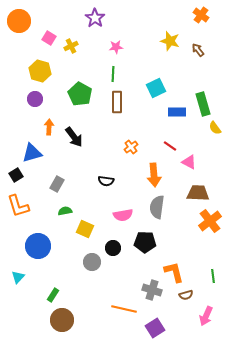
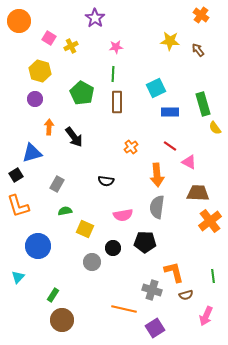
yellow star at (170, 41): rotated 12 degrees counterclockwise
green pentagon at (80, 94): moved 2 px right, 1 px up
blue rectangle at (177, 112): moved 7 px left
orange arrow at (154, 175): moved 3 px right
